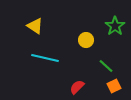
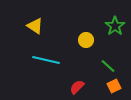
cyan line: moved 1 px right, 2 px down
green line: moved 2 px right
